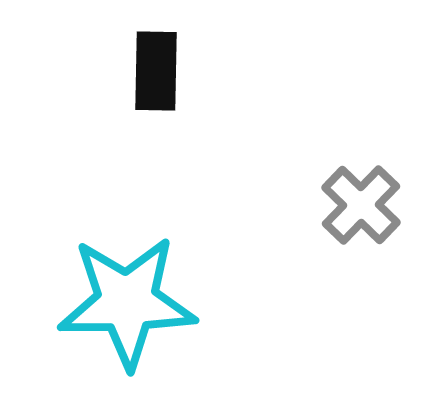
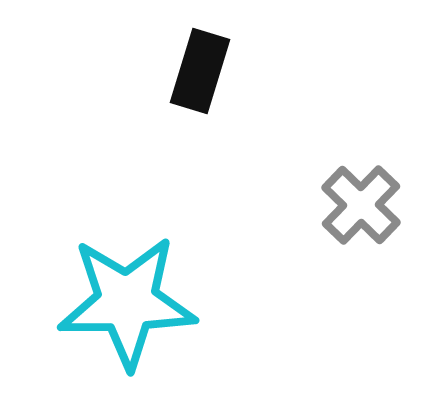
black rectangle: moved 44 px right; rotated 16 degrees clockwise
